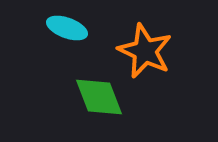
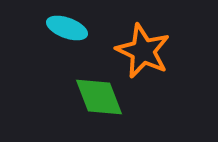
orange star: moved 2 px left
